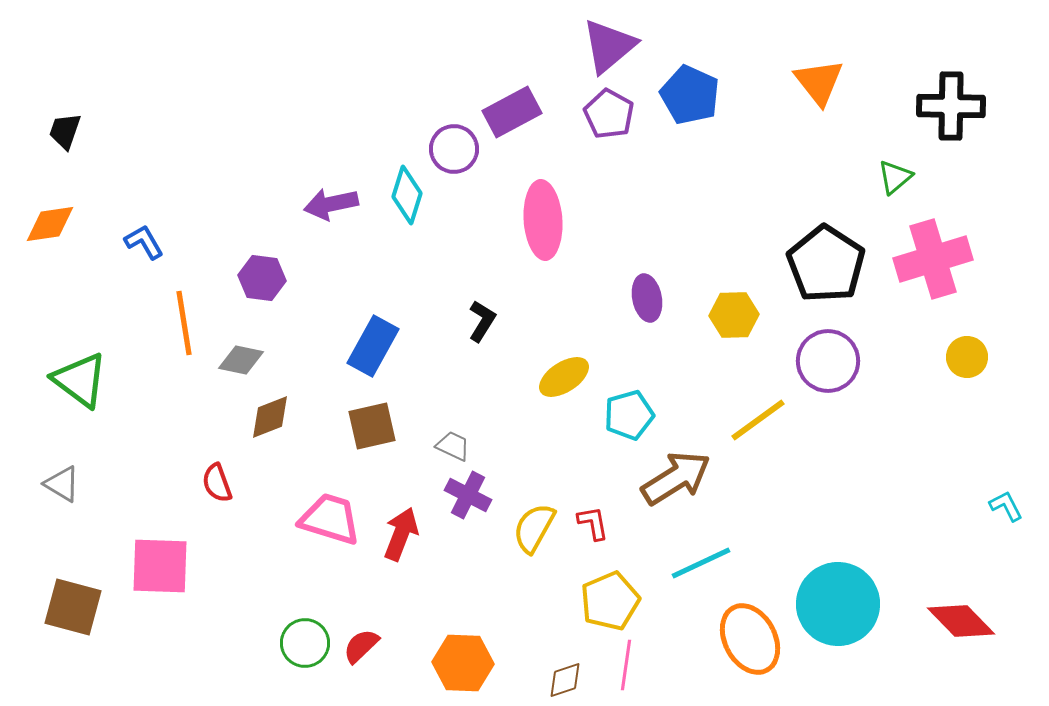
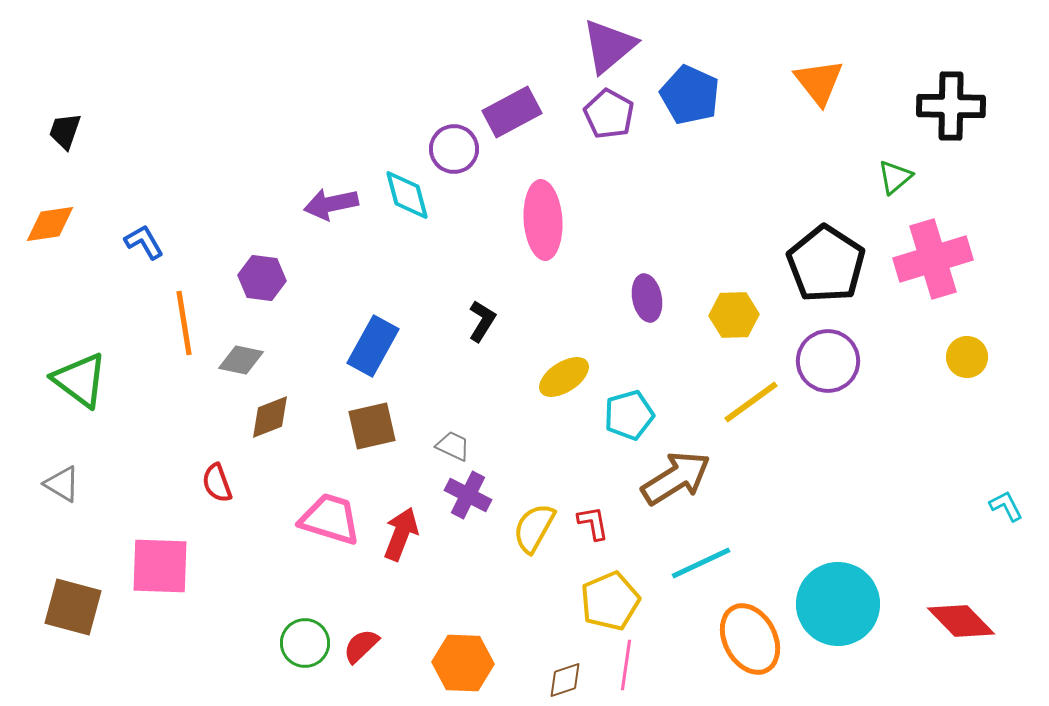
cyan diamond at (407, 195): rotated 32 degrees counterclockwise
yellow line at (758, 420): moved 7 px left, 18 px up
